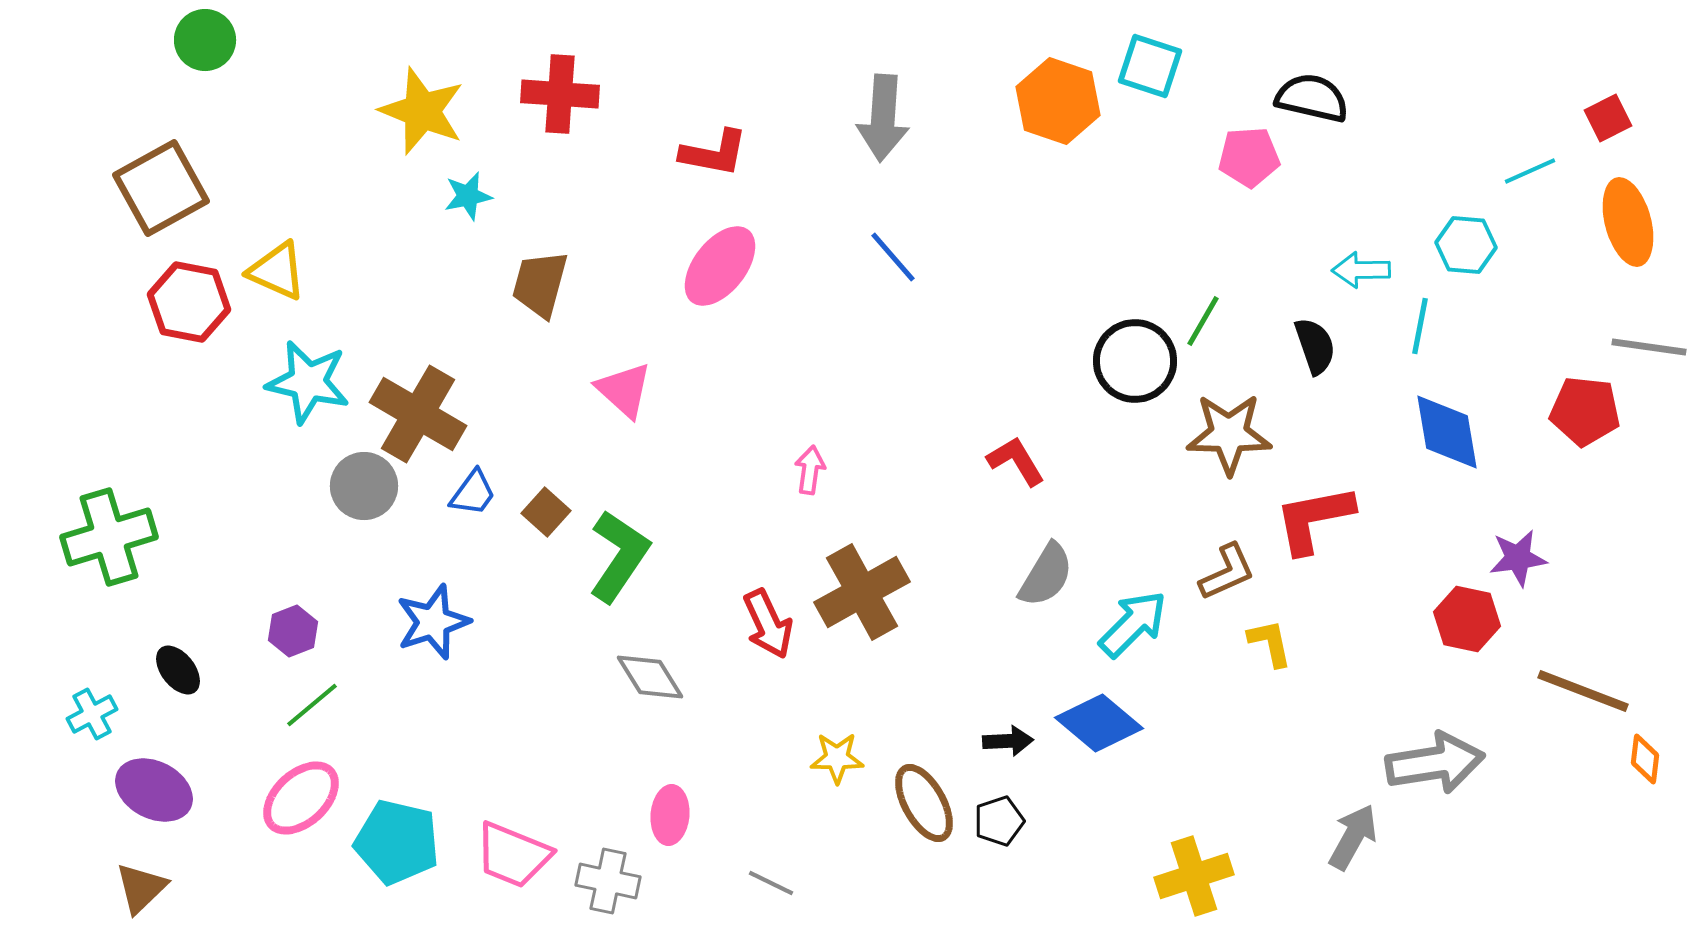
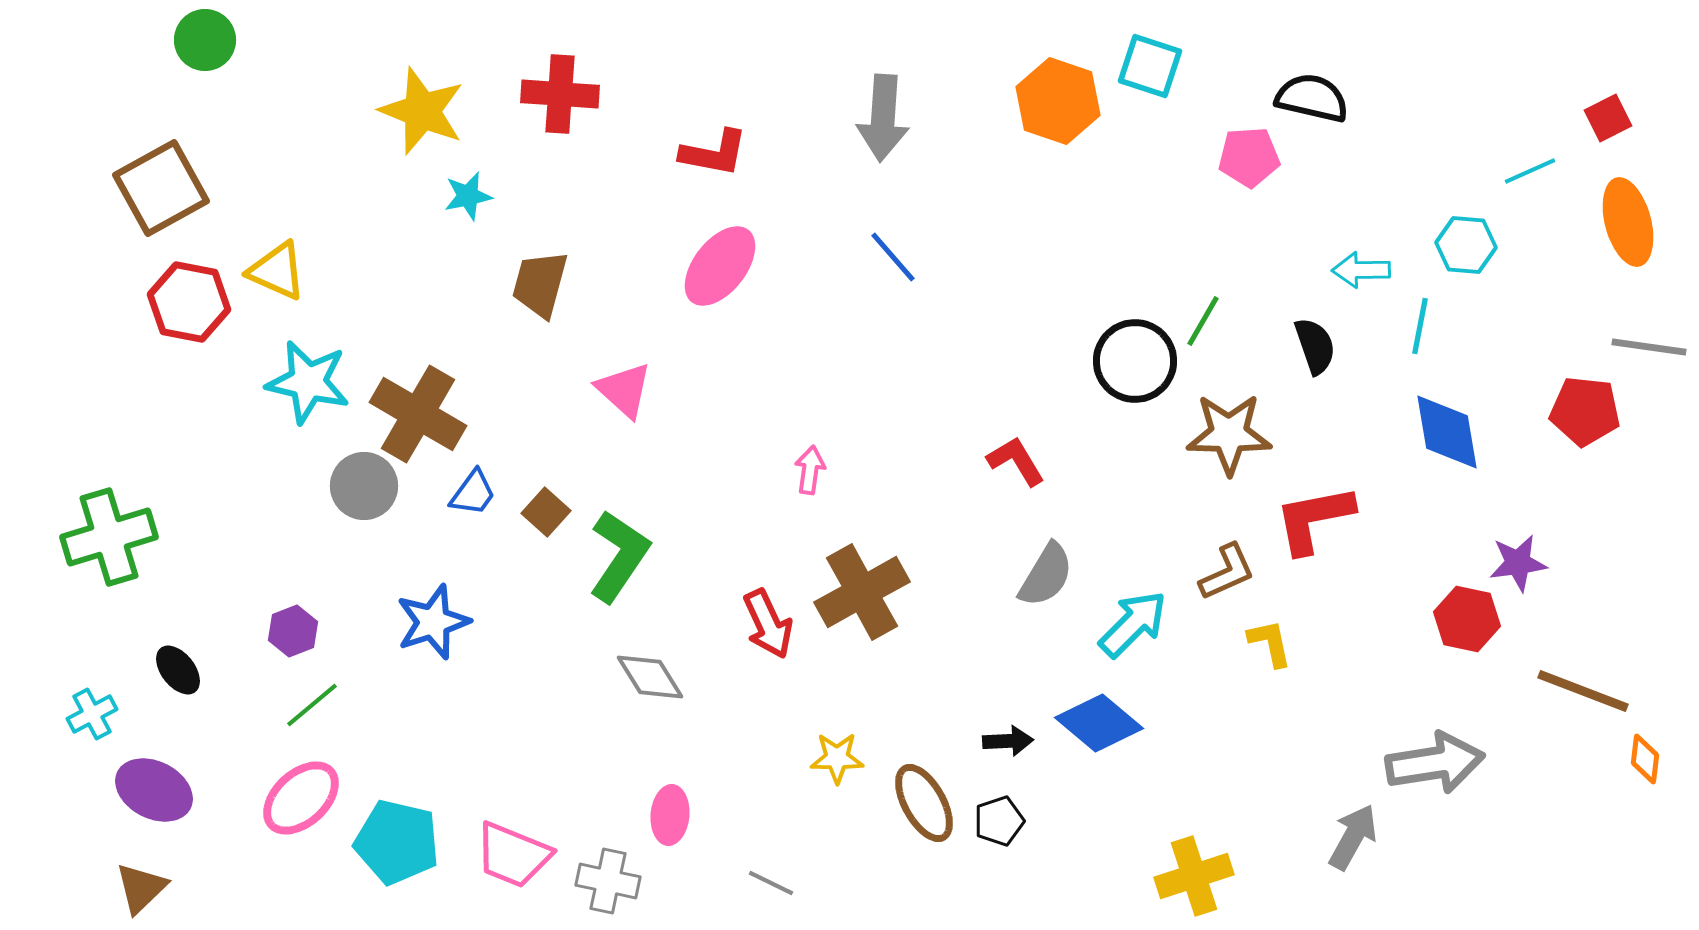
purple star at (1518, 558): moved 5 px down
